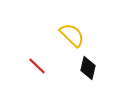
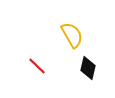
yellow semicircle: rotated 16 degrees clockwise
